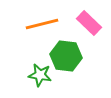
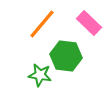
orange line: rotated 36 degrees counterclockwise
